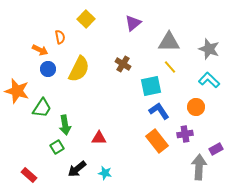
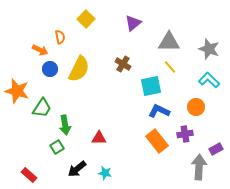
blue circle: moved 2 px right
blue L-shape: rotated 30 degrees counterclockwise
